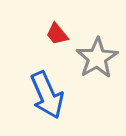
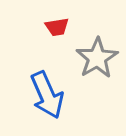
red trapezoid: moved 7 px up; rotated 60 degrees counterclockwise
